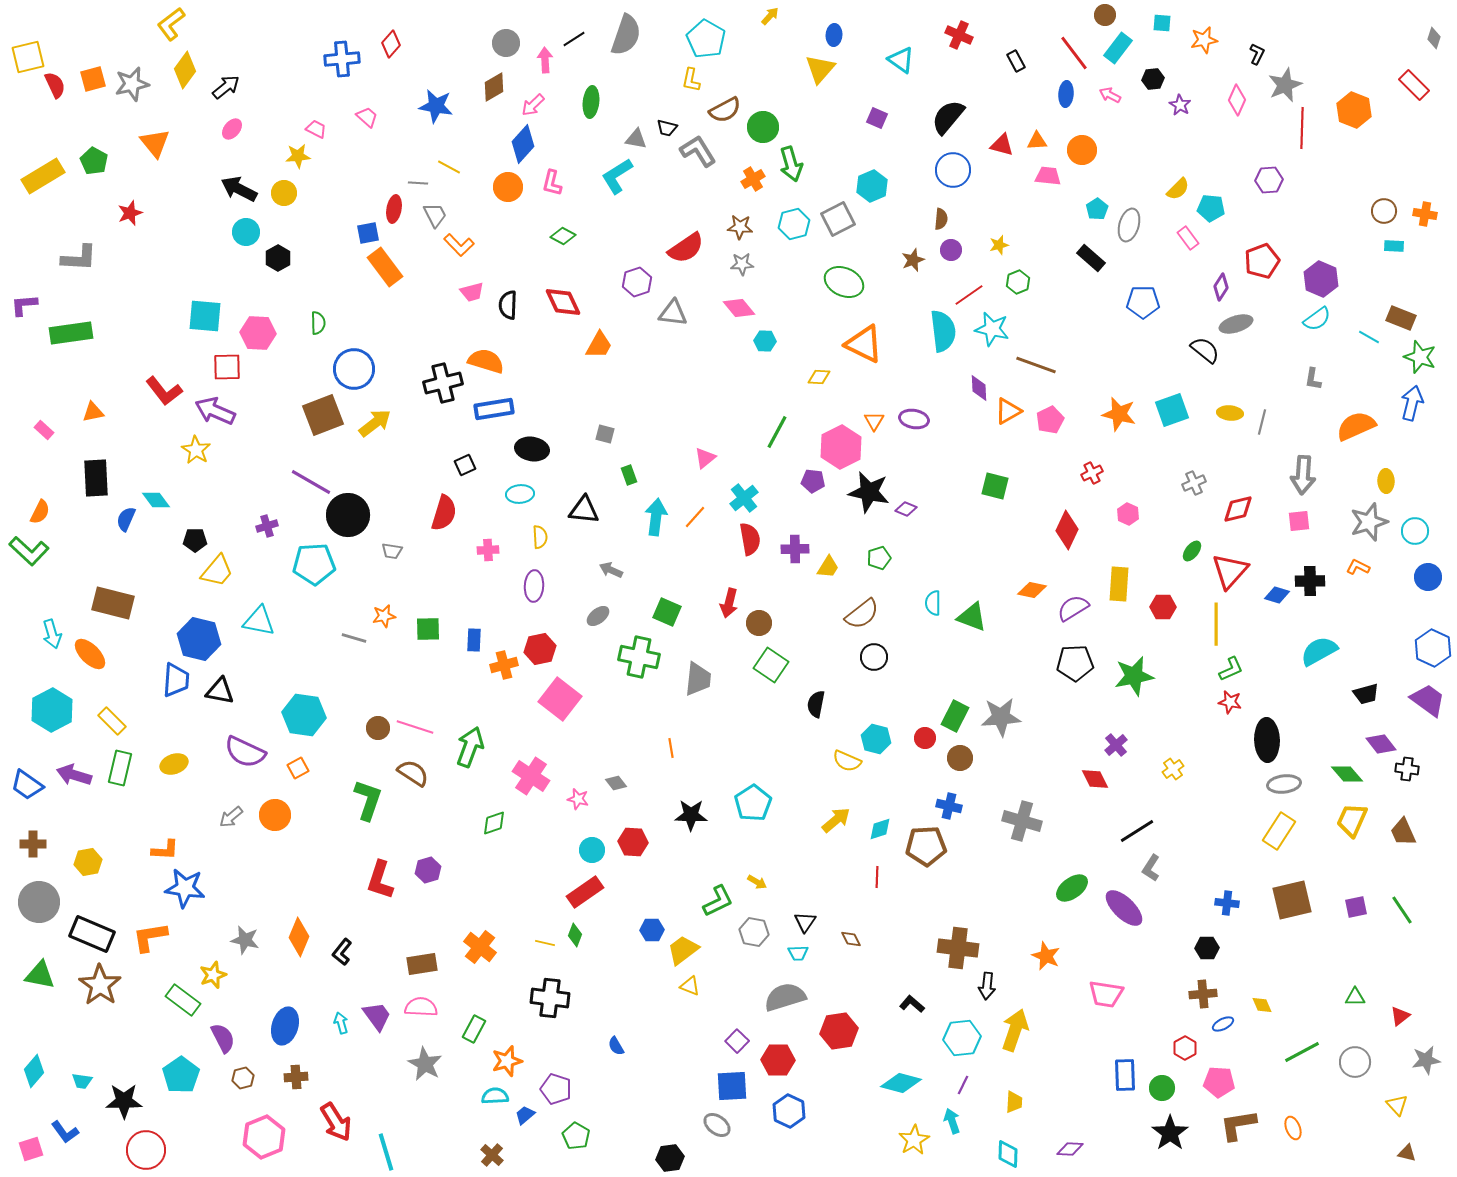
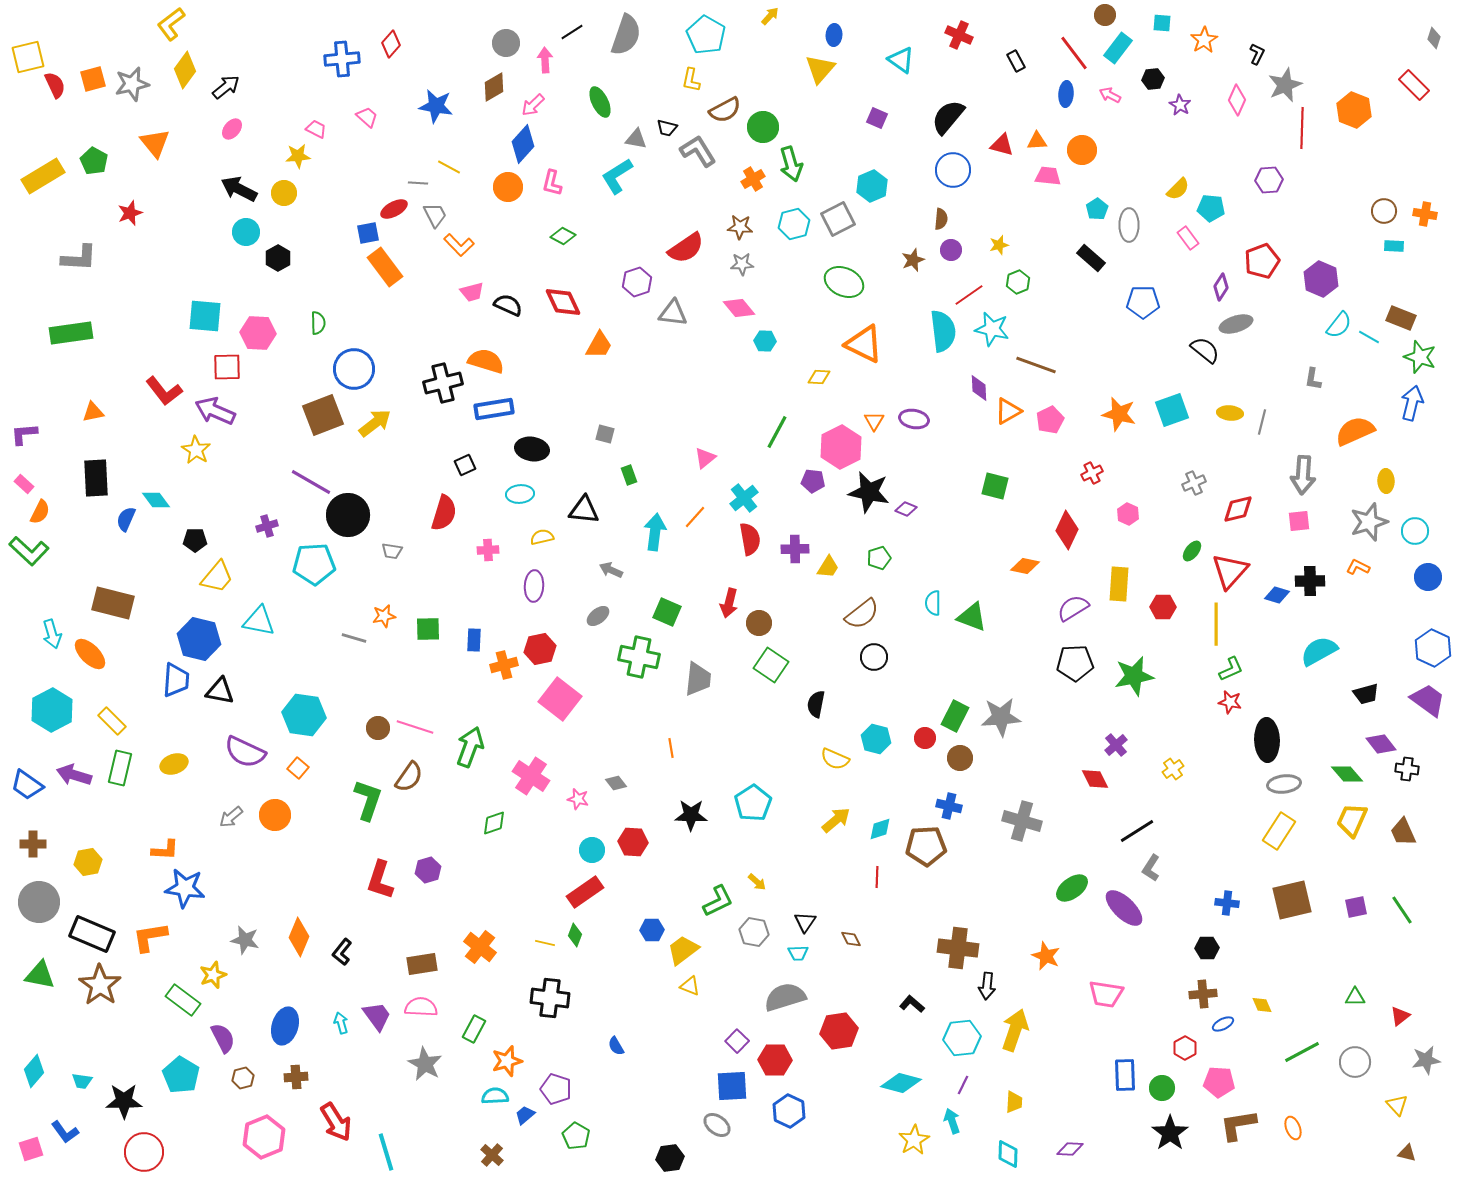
black line at (574, 39): moved 2 px left, 7 px up
cyan pentagon at (706, 39): moved 4 px up
orange star at (1204, 40): rotated 20 degrees counterclockwise
green ellipse at (591, 102): moved 9 px right; rotated 32 degrees counterclockwise
red ellipse at (394, 209): rotated 52 degrees clockwise
gray ellipse at (1129, 225): rotated 16 degrees counterclockwise
purple L-shape at (24, 305): moved 129 px down
black semicircle at (508, 305): rotated 112 degrees clockwise
cyan semicircle at (1317, 319): moved 22 px right, 6 px down; rotated 16 degrees counterclockwise
orange semicircle at (1356, 426): moved 1 px left, 5 px down
pink rectangle at (44, 430): moved 20 px left, 54 px down
cyan arrow at (656, 517): moved 1 px left, 15 px down
yellow semicircle at (540, 537): moved 2 px right; rotated 100 degrees counterclockwise
yellow trapezoid at (217, 571): moved 6 px down
orange diamond at (1032, 590): moved 7 px left, 24 px up
yellow semicircle at (847, 761): moved 12 px left, 2 px up
orange square at (298, 768): rotated 20 degrees counterclockwise
brown semicircle at (413, 773): moved 4 px left, 4 px down; rotated 92 degrees clockwise
yellow arrow at (757, 882): rotated 12 degrees clockwise
red hexagon at (778, 1060): moved 3 px left
cyan pentagon at (181, 1075): rotated 6 degrees counterclockwise
red circle at (146, 1150): moved 2 px left, 2 px down
